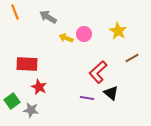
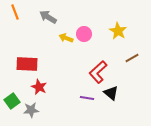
gray star: rotated 14 degrees counterclockwise
